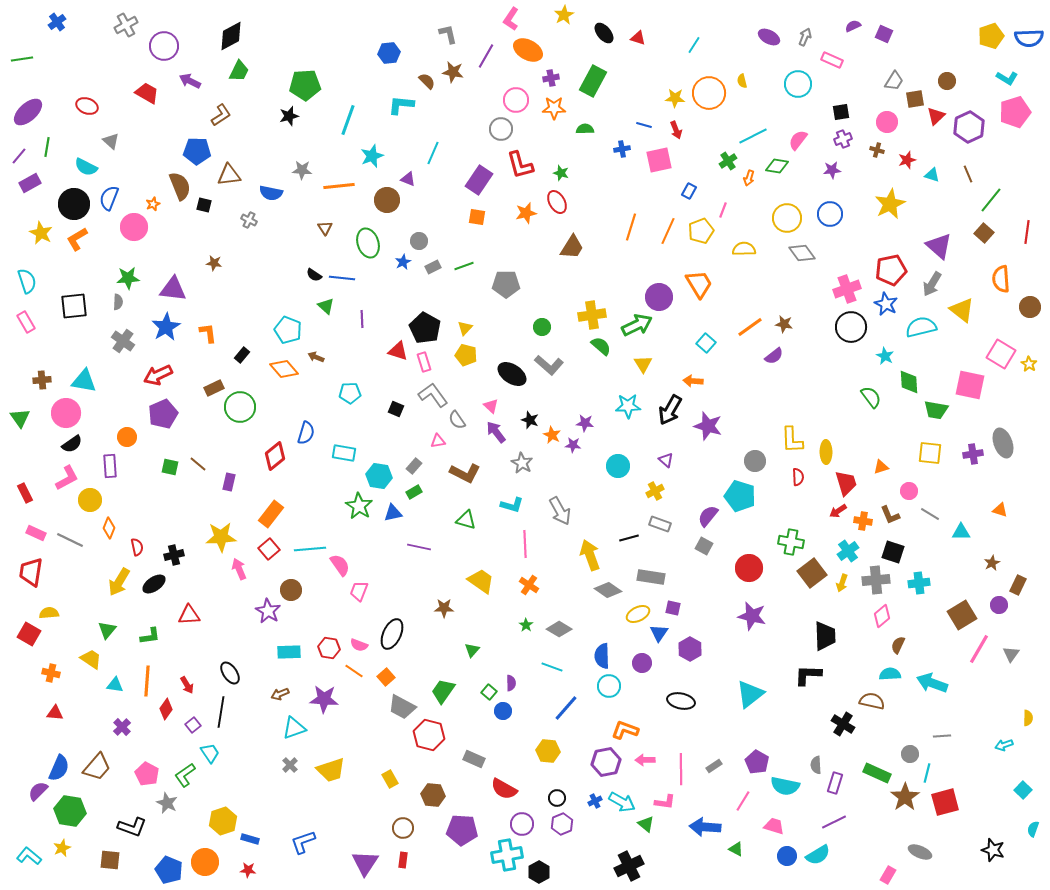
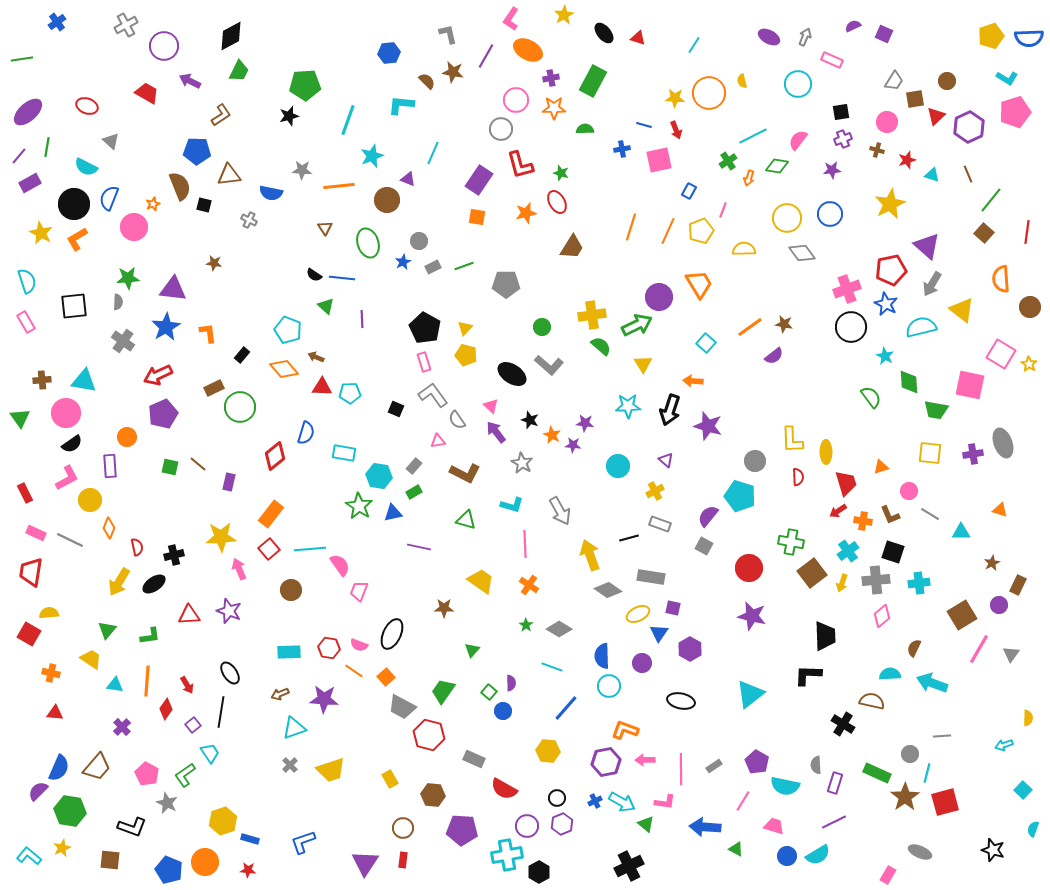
purple triangle at (939, 246): moved 12 px left
red triangle at (398, 351): moved 76 px left, 36 px down; rotated 15 degrees counterclockwise
black arrow at (670, 410): rotated 12 degrees counterclockwise
purple star at (268, 611): moved 39 px left; rotated 10 degrees counterclockwise
brown semicircle at (898, 645): moved 16 px right, 3 px down
purple circle at (522, 824): moved 5 px right, 2 px down
